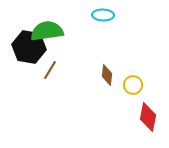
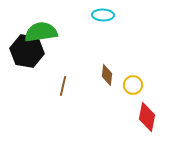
green semicircle: moved 6 px left, 1 px down
black hexagon: moved 2 px left, 4 px down
brown line: moved 13 px right, 16 px down; rotated 18 degrees counterclockwise
red diamond: moved 1 px left
